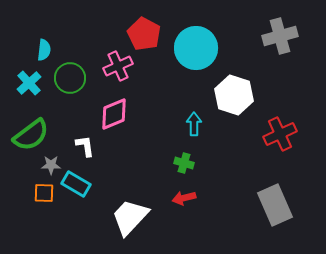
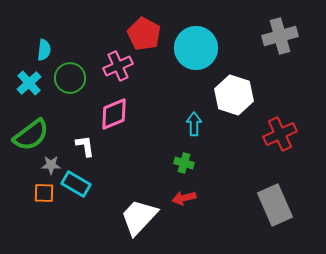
white trapezoid: moved 9 px right
